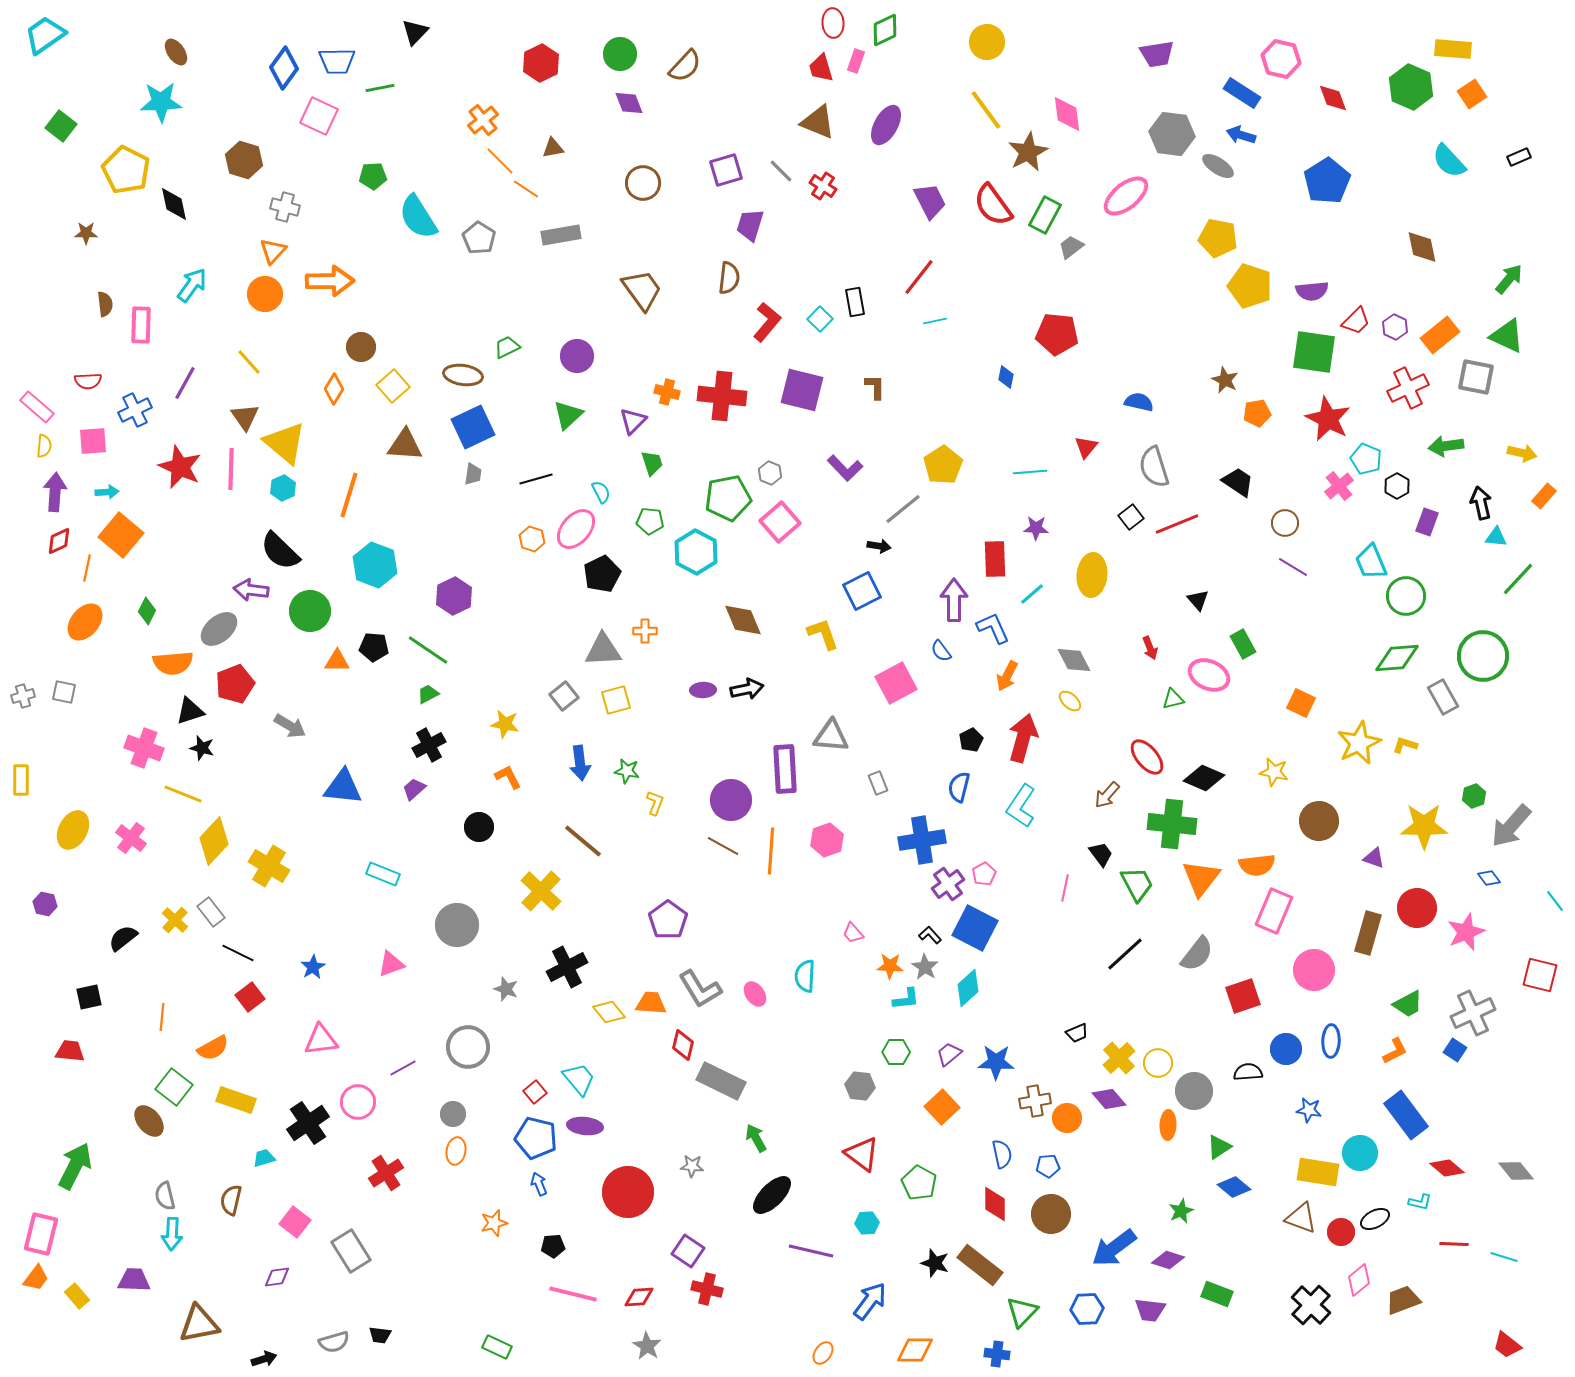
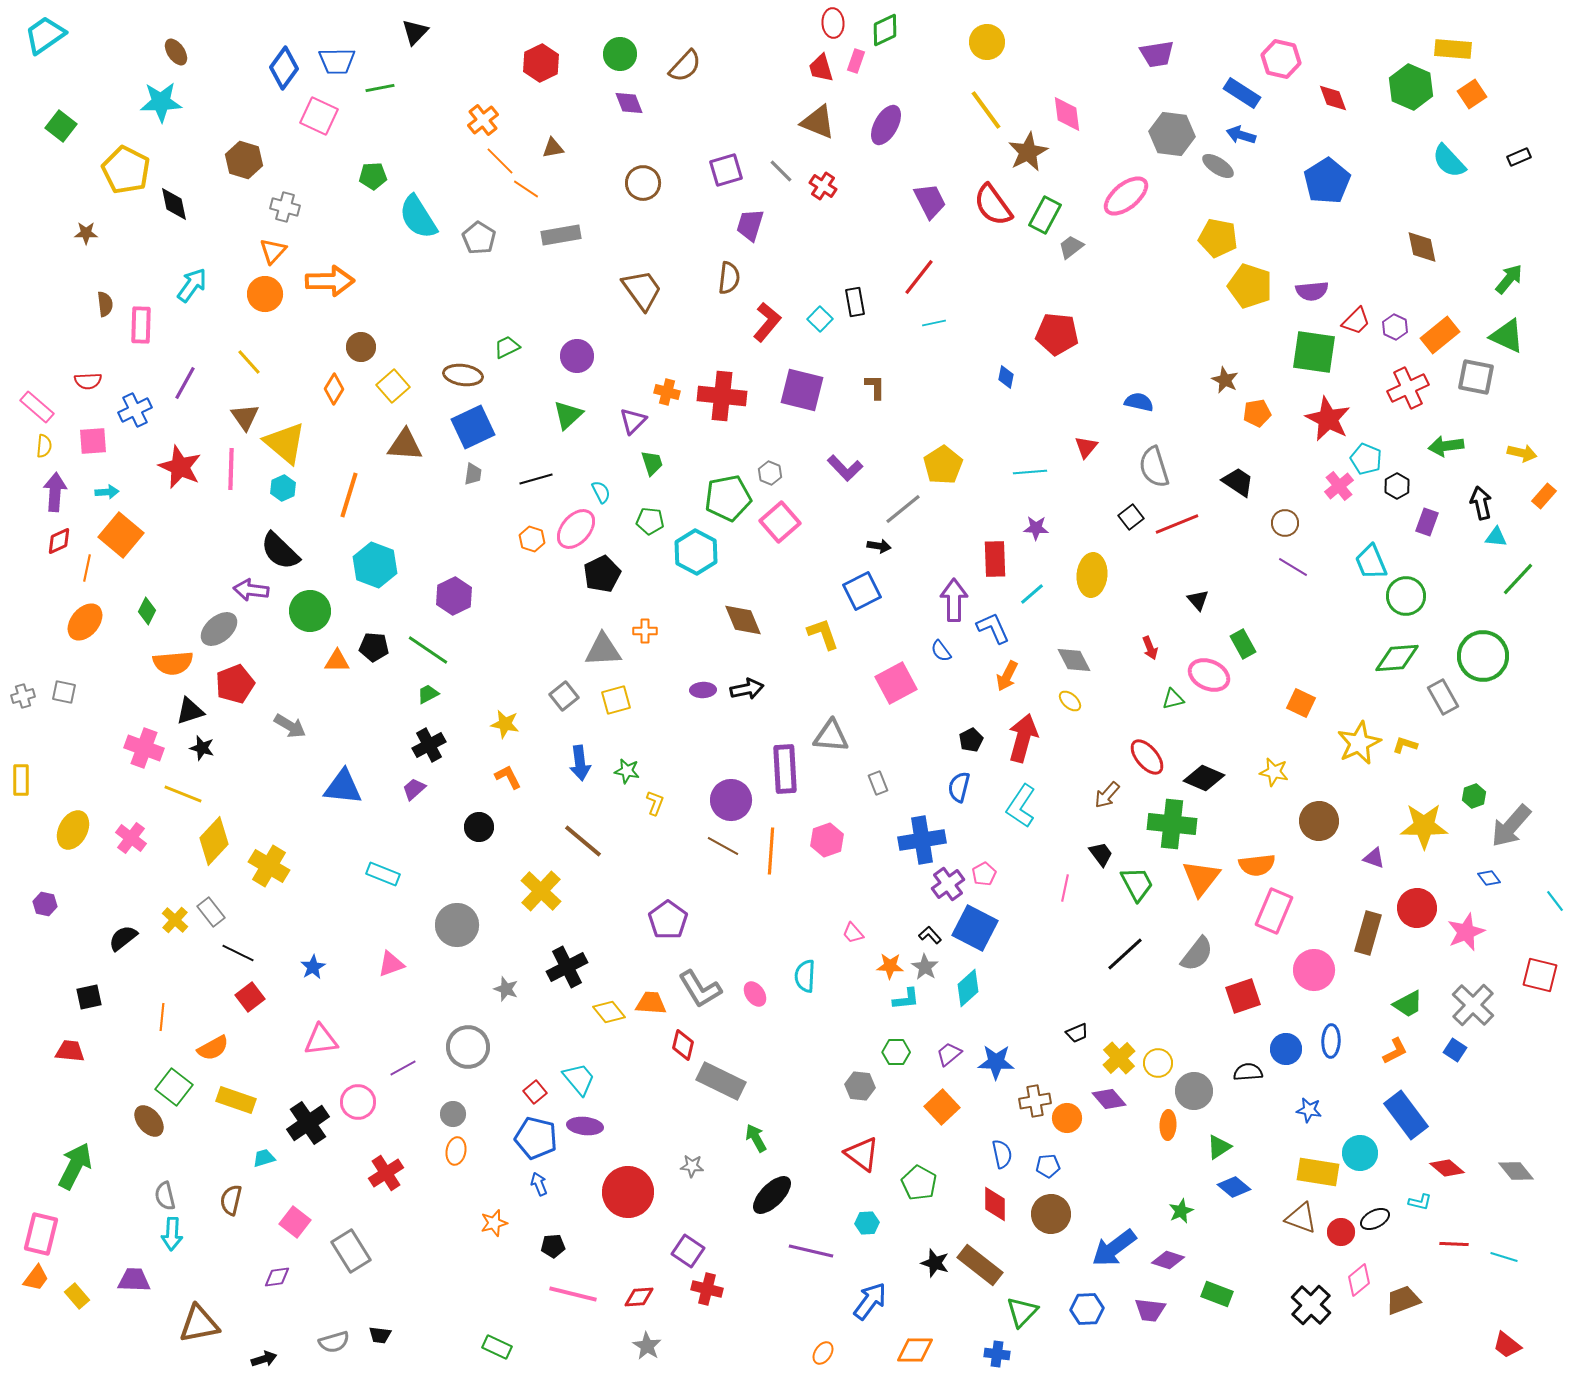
cyan line at (935, 321): moved 1 px left, 2 px down
gray cross at (1473, 1013): moved 8 px up; rotated 21 degrees counterclockwise
